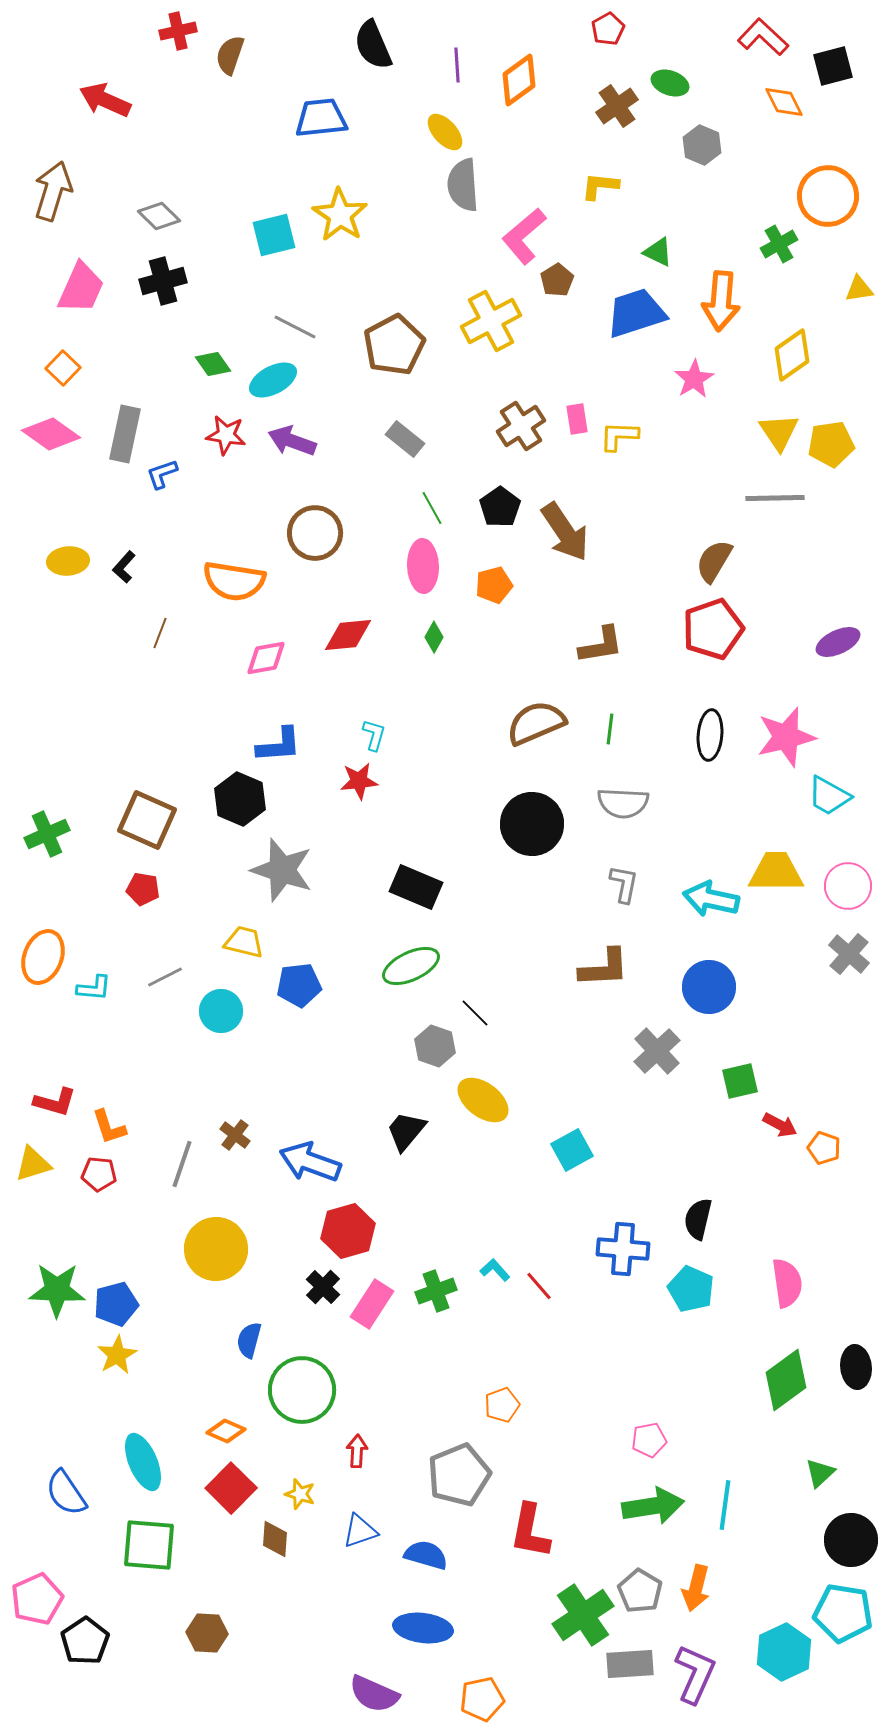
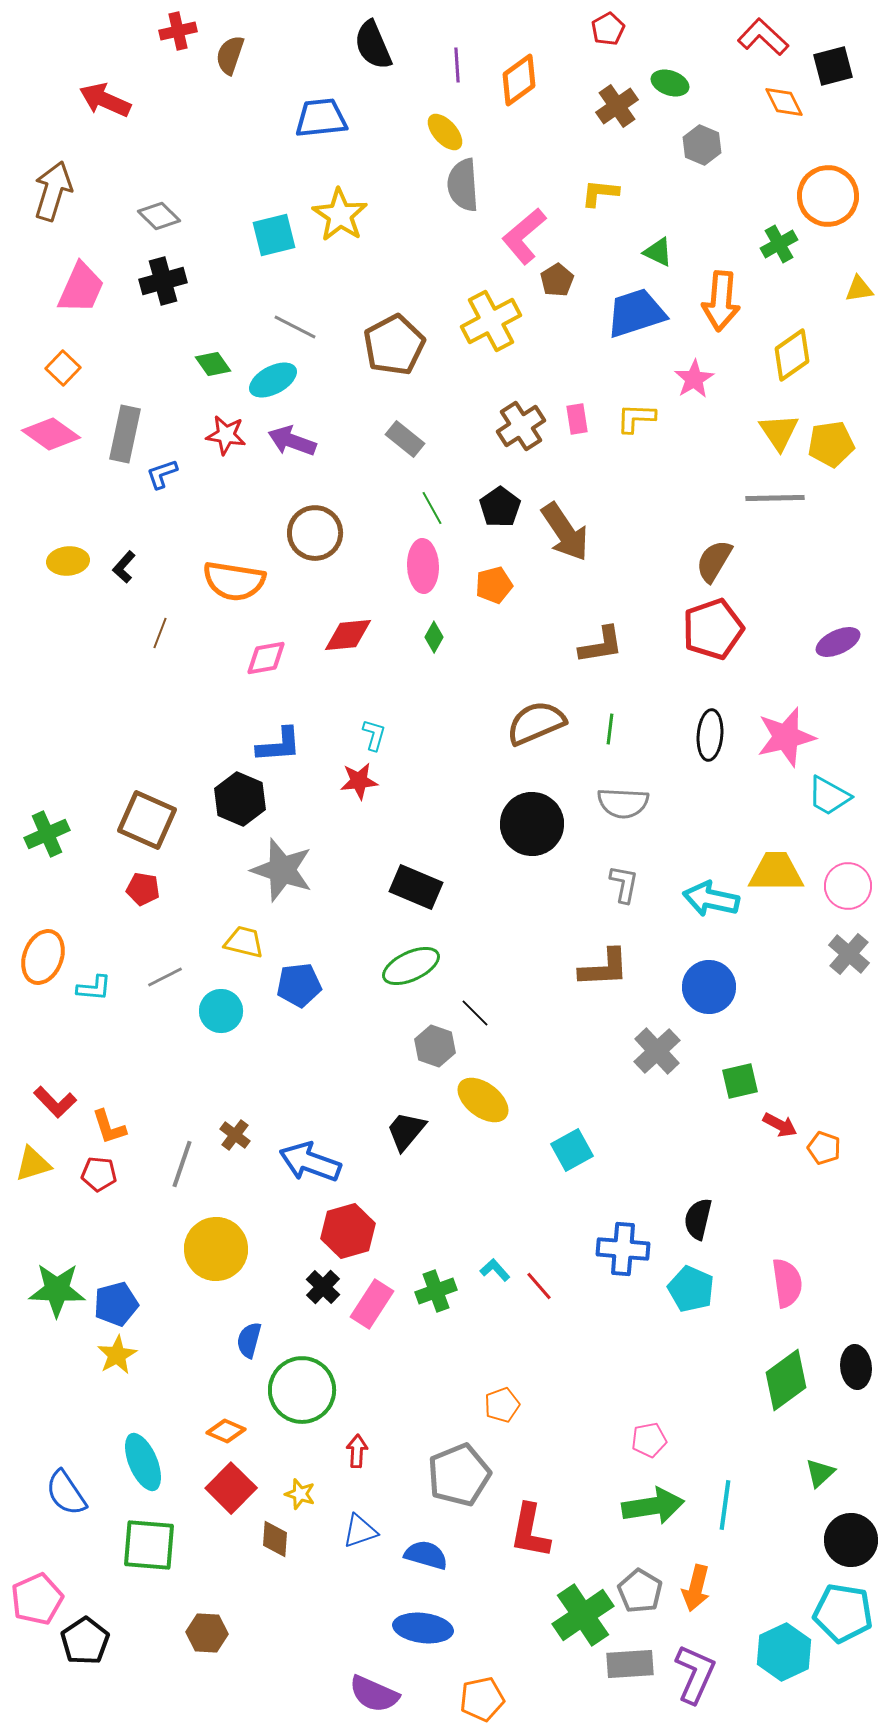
yellow L-shape at (600, 186): moved 7 px down
yellow L-shape at (619, 436): moved 17 px right, 18 px up
red L-shape at (55, 1102): rotated 30 degrees clockwise
